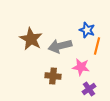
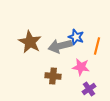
blue star: moved 11 px left, 7 px down
brown star: moved 1 px left, 3 px down
